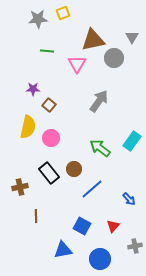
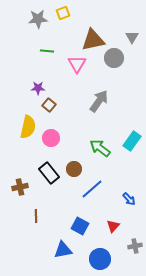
purple star: moved 5 px right, 1 px up
blue square: moved 2 px left
